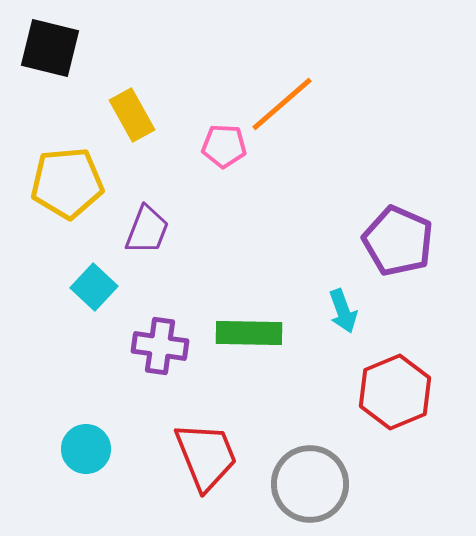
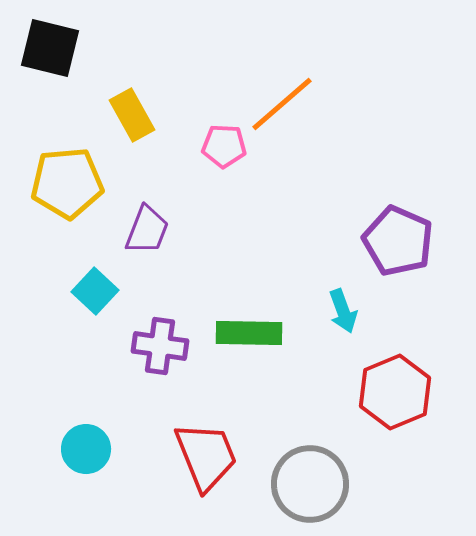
cyan square: moved 1 px right, 4 px down
